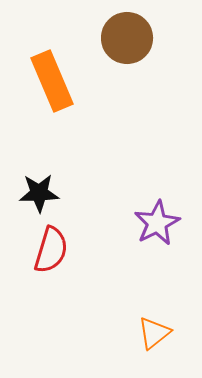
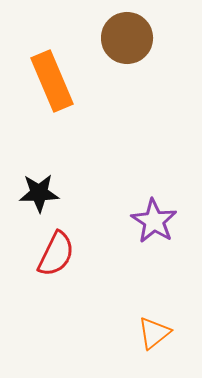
purple star: moved 3 px left, 2 px up; rotated 12 degrees counterclockwise
red semicircle: moved 5 px right, 4 px down; rotated 9 degrees clockwise
